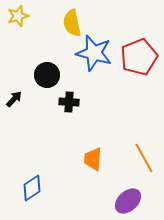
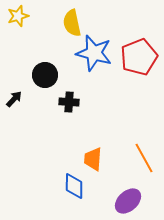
black circle: moved 2 px left
blue diamond: moved 42 px right, 2 px up; rotated 56 degrees counterclockwise
